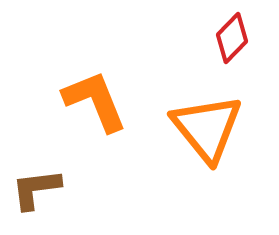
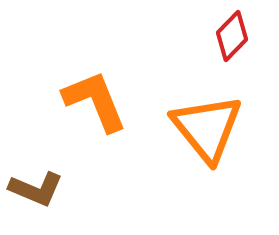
red diamond: moved 2 px up
brown L-shape: rotated 150 degrees counterclockwise
